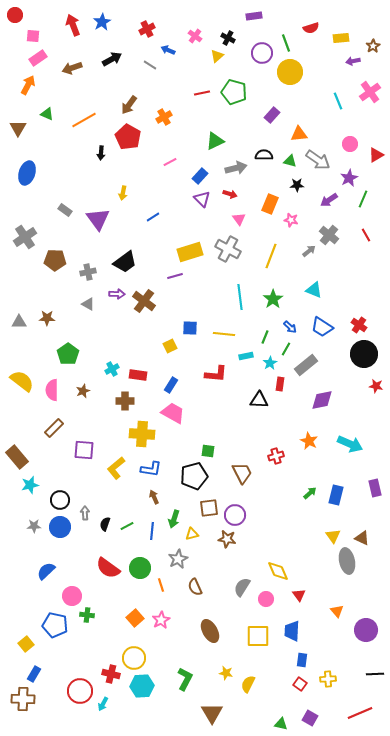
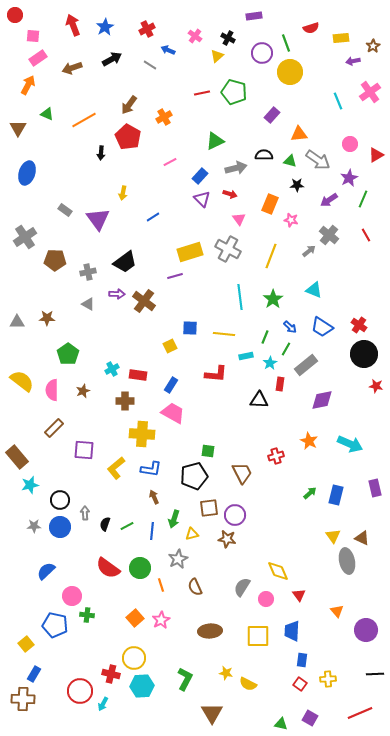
blue star at (102, 22): moved 3 px right, 5 px down
gray triangle at (19, 322): moved 2 px left
brown ellipse at (210, 631): rotated 65 degrees counterclockwise
yellow semicircle at (248, 684): rotated 90 degrees counterclockwise
